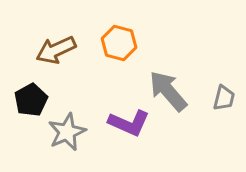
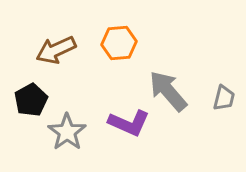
orange hexagon: rotated 20 degrees counterclockwise
gray star: rotated 12 degrees counterclockwise
